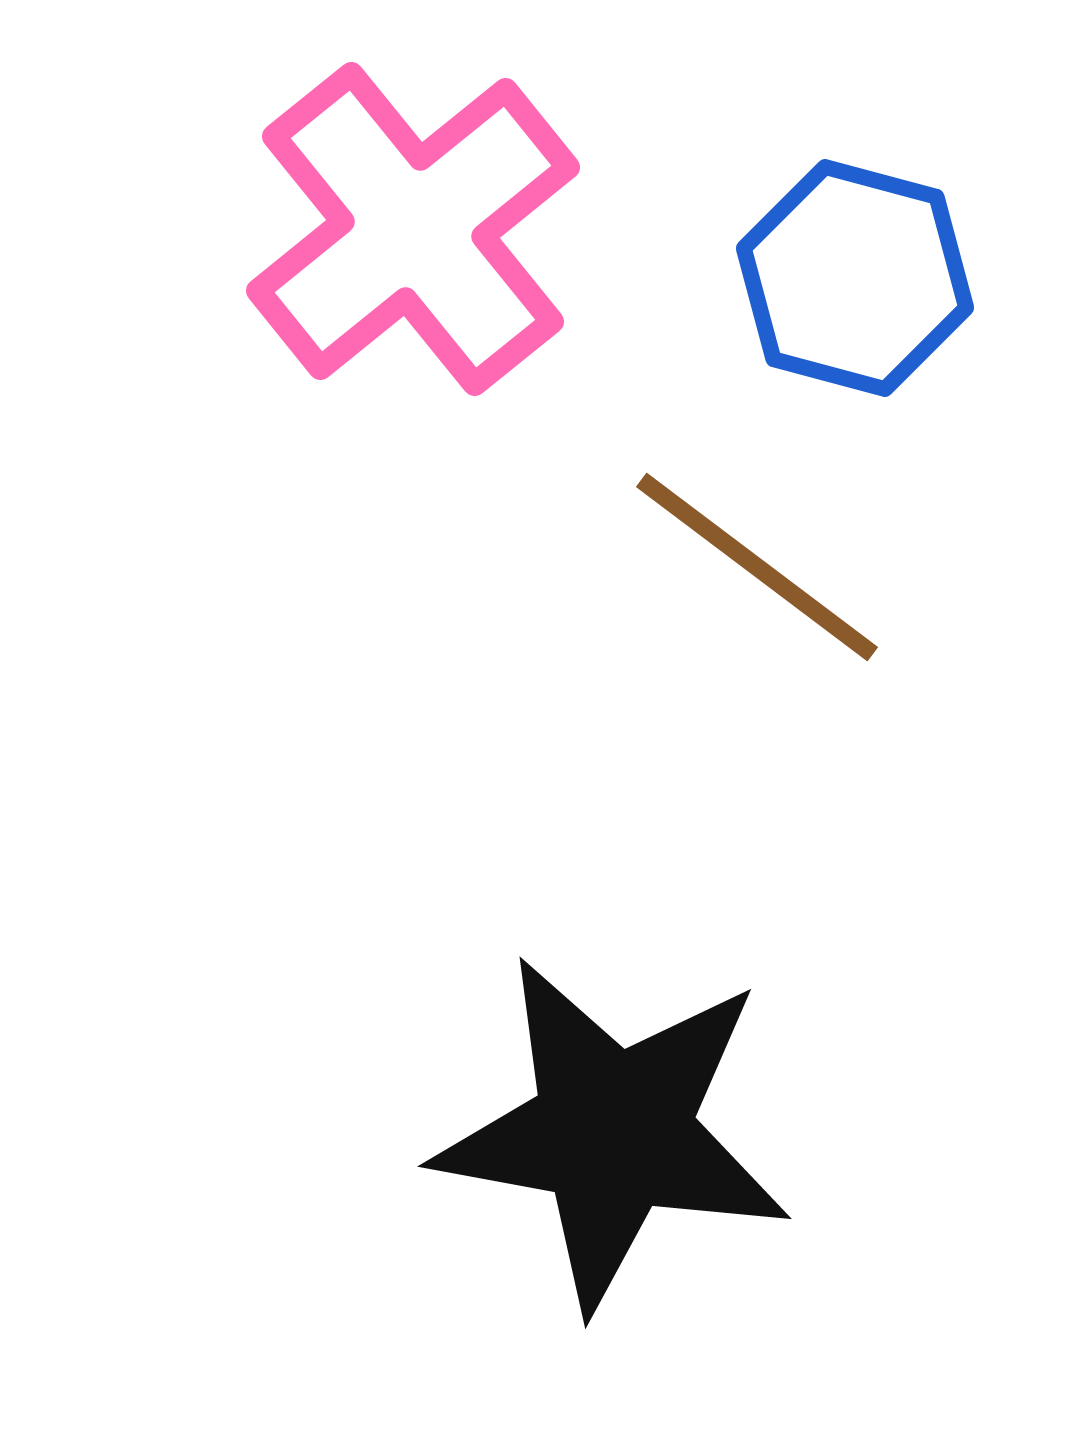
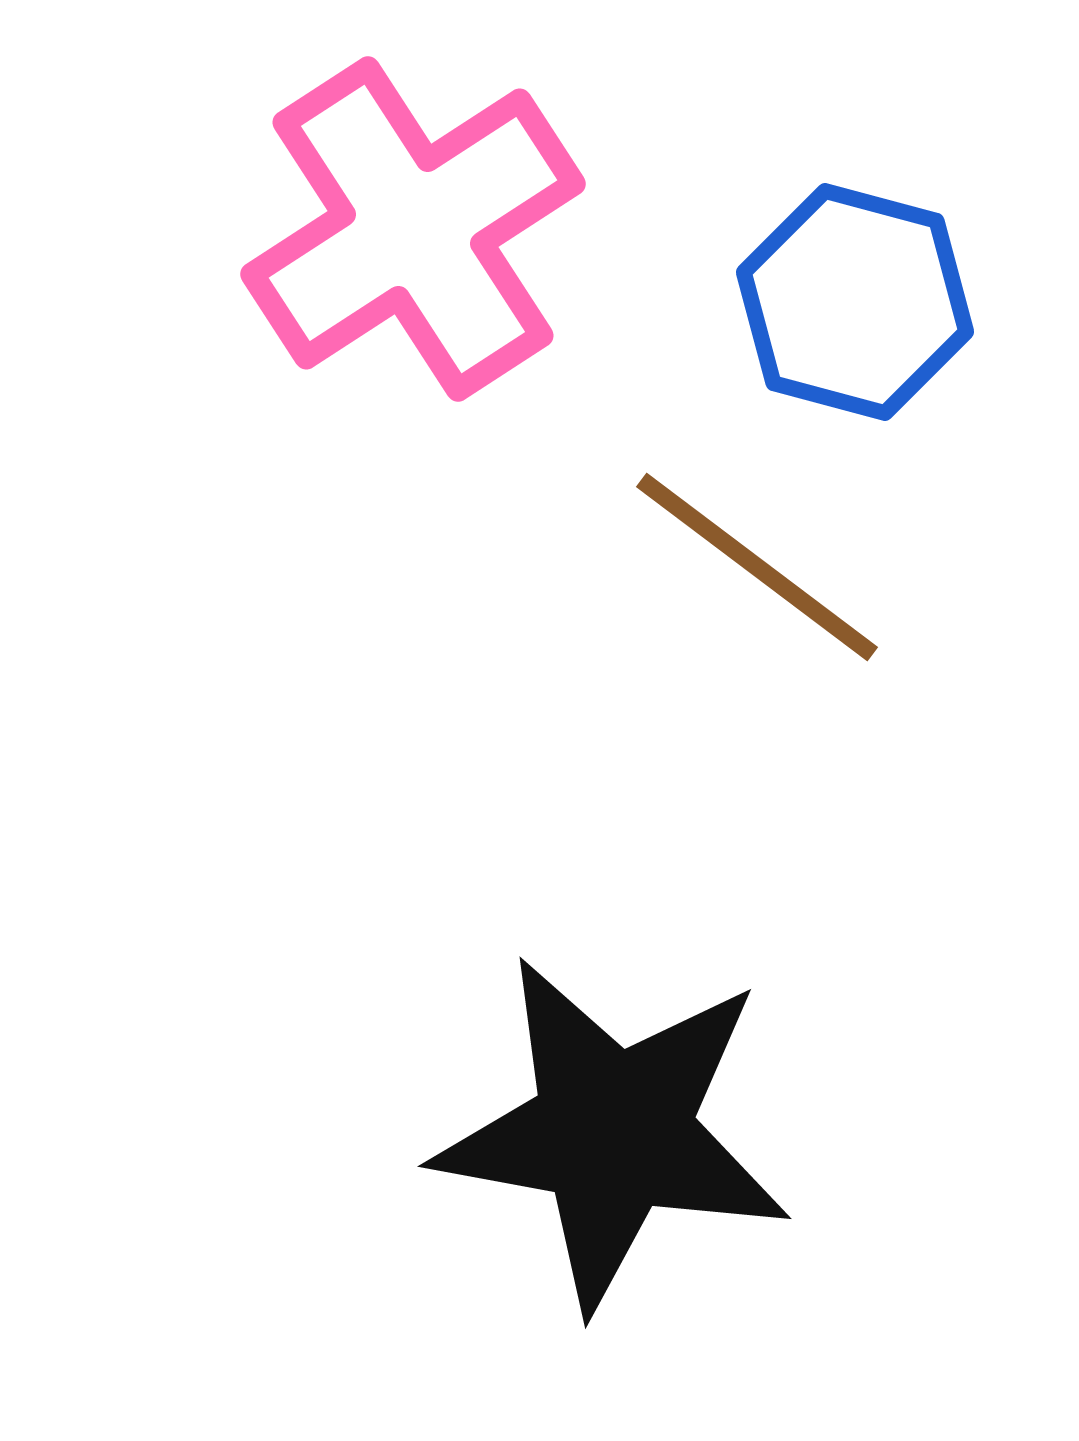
pink cross: rotated 6 degrees clockwise
blue hexagon: moved 24 px down
